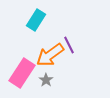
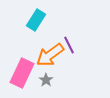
pink rectangle: rotated 8 degrees counterclockwise
